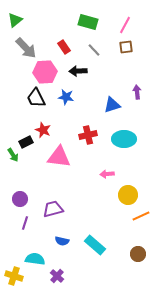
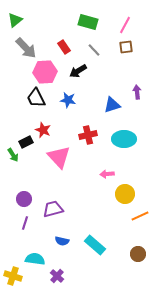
black arrow: rotated 30 degrees counterclockwise
blue star: moved 2 px right, 3 px down
pink triangle: rotated 40 degrees clockwise
yellow circle: moved 3 px left, 1 px up
purple circle: moved 4 px right
orange line: moved 1 px left
yellow cross: moved 1 px left
